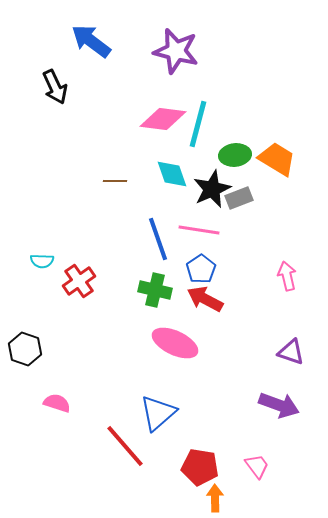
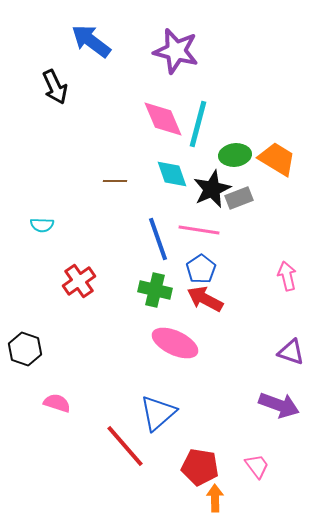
pink diamond: rotated 60 degrees clockwise
cyan semicircle: moved 36 px up
